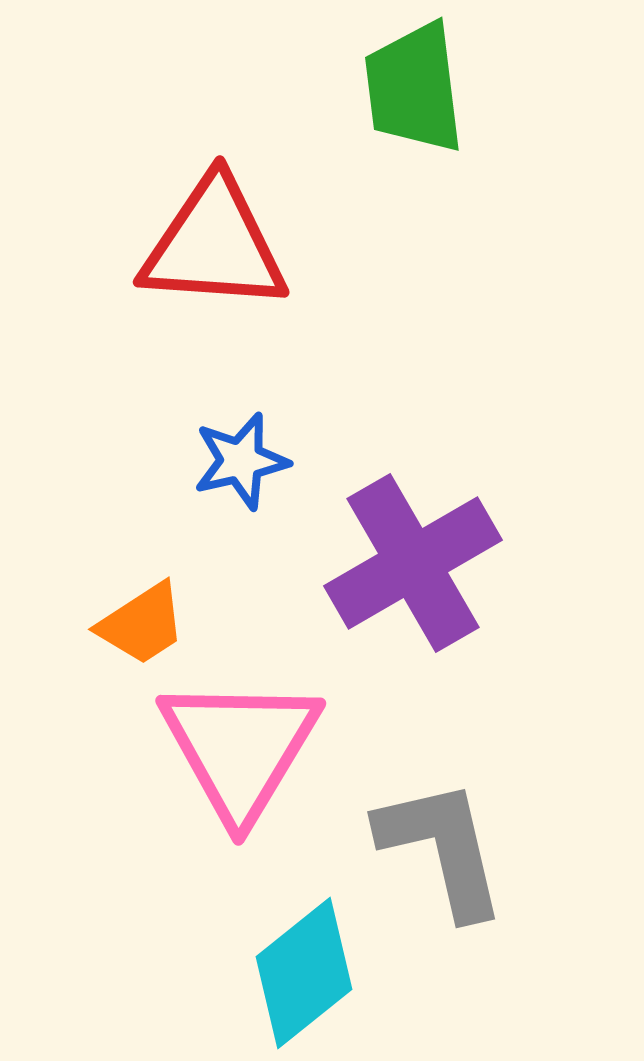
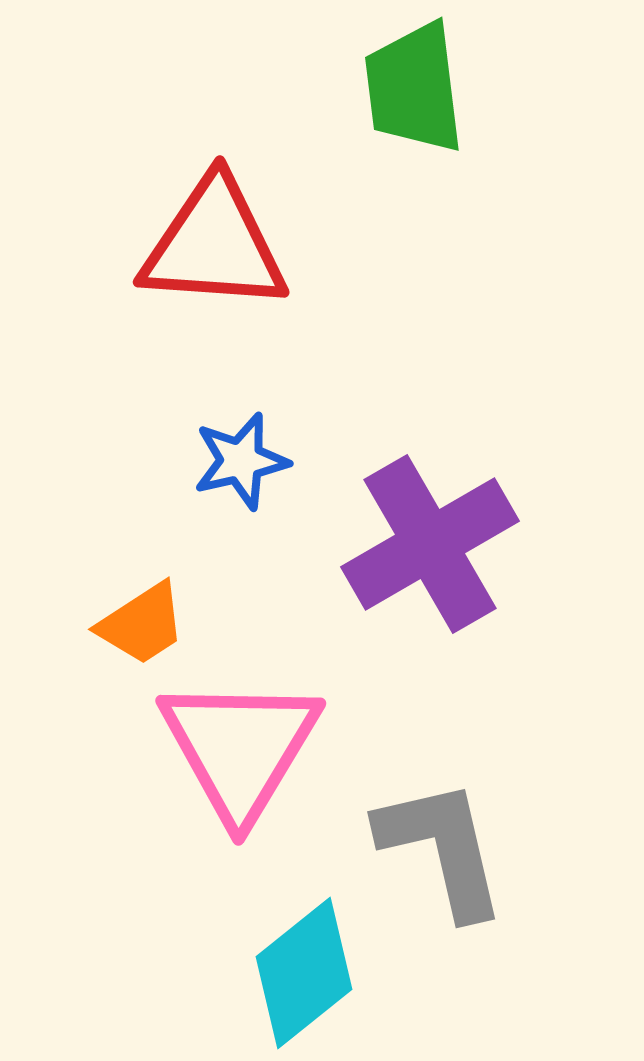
purple cross: moved 17 px right, 19 px up
